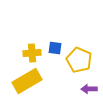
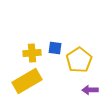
yellow pentagon: rotated 15 degrees clockwise
purple arrow: moved 1 px right, 1 px down
